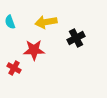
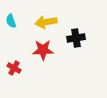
cyan semicircle: moved 1 px right, 1 px up
black cross: rotated 18 degrees clockwise
red star: moved 9 px right
